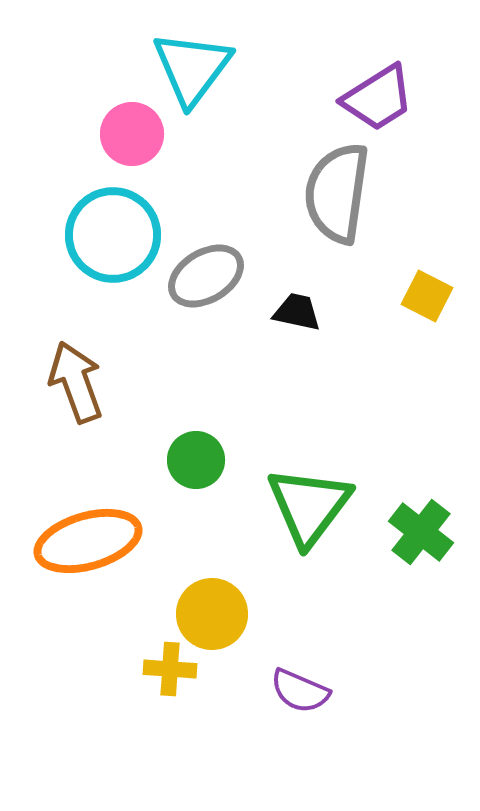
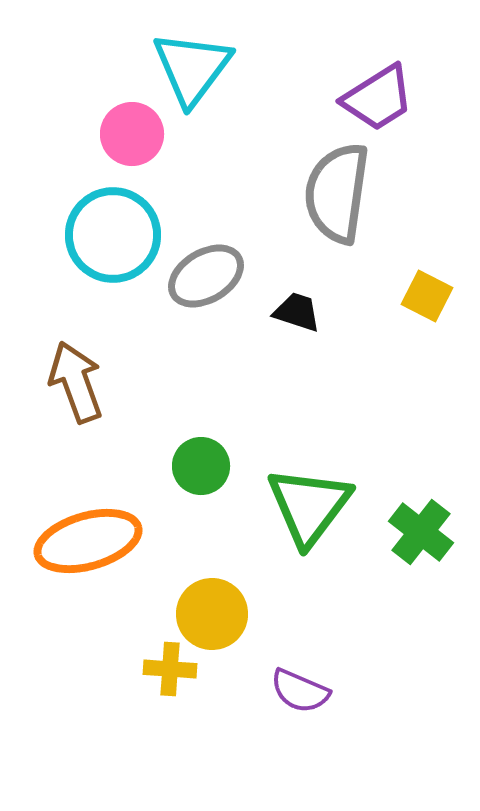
black trapezoid: rotated 6 degrees clockwise
green circle: moved 5 px right, 6 px down
